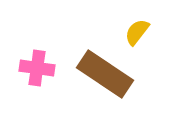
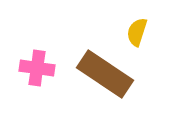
yellow semicircle: rotated 20 degrees counterclockwise
